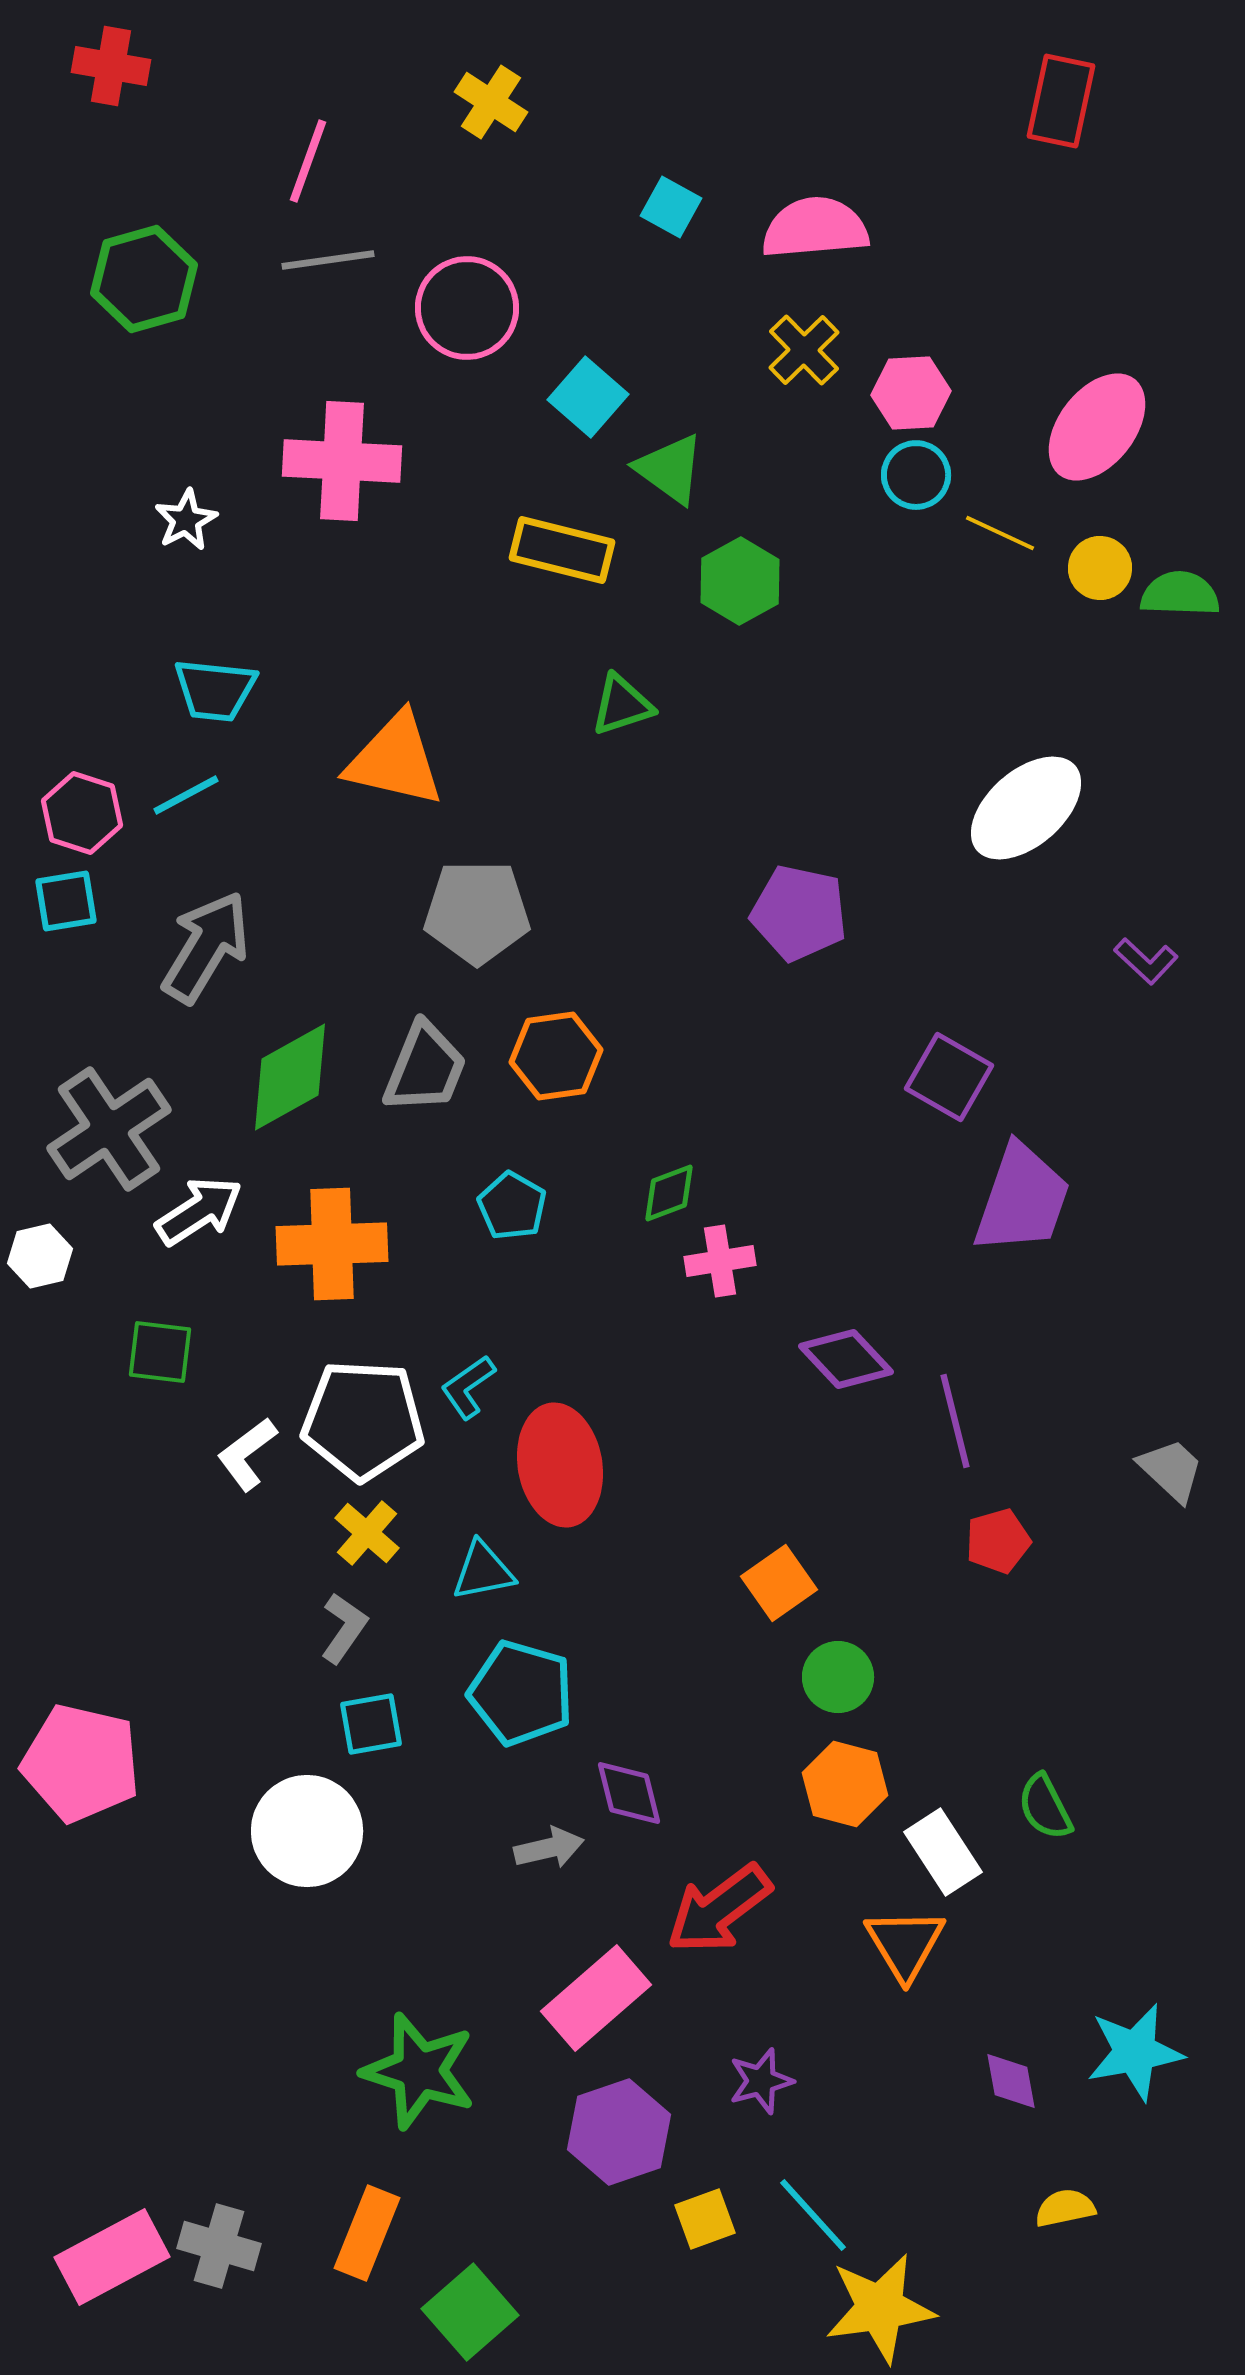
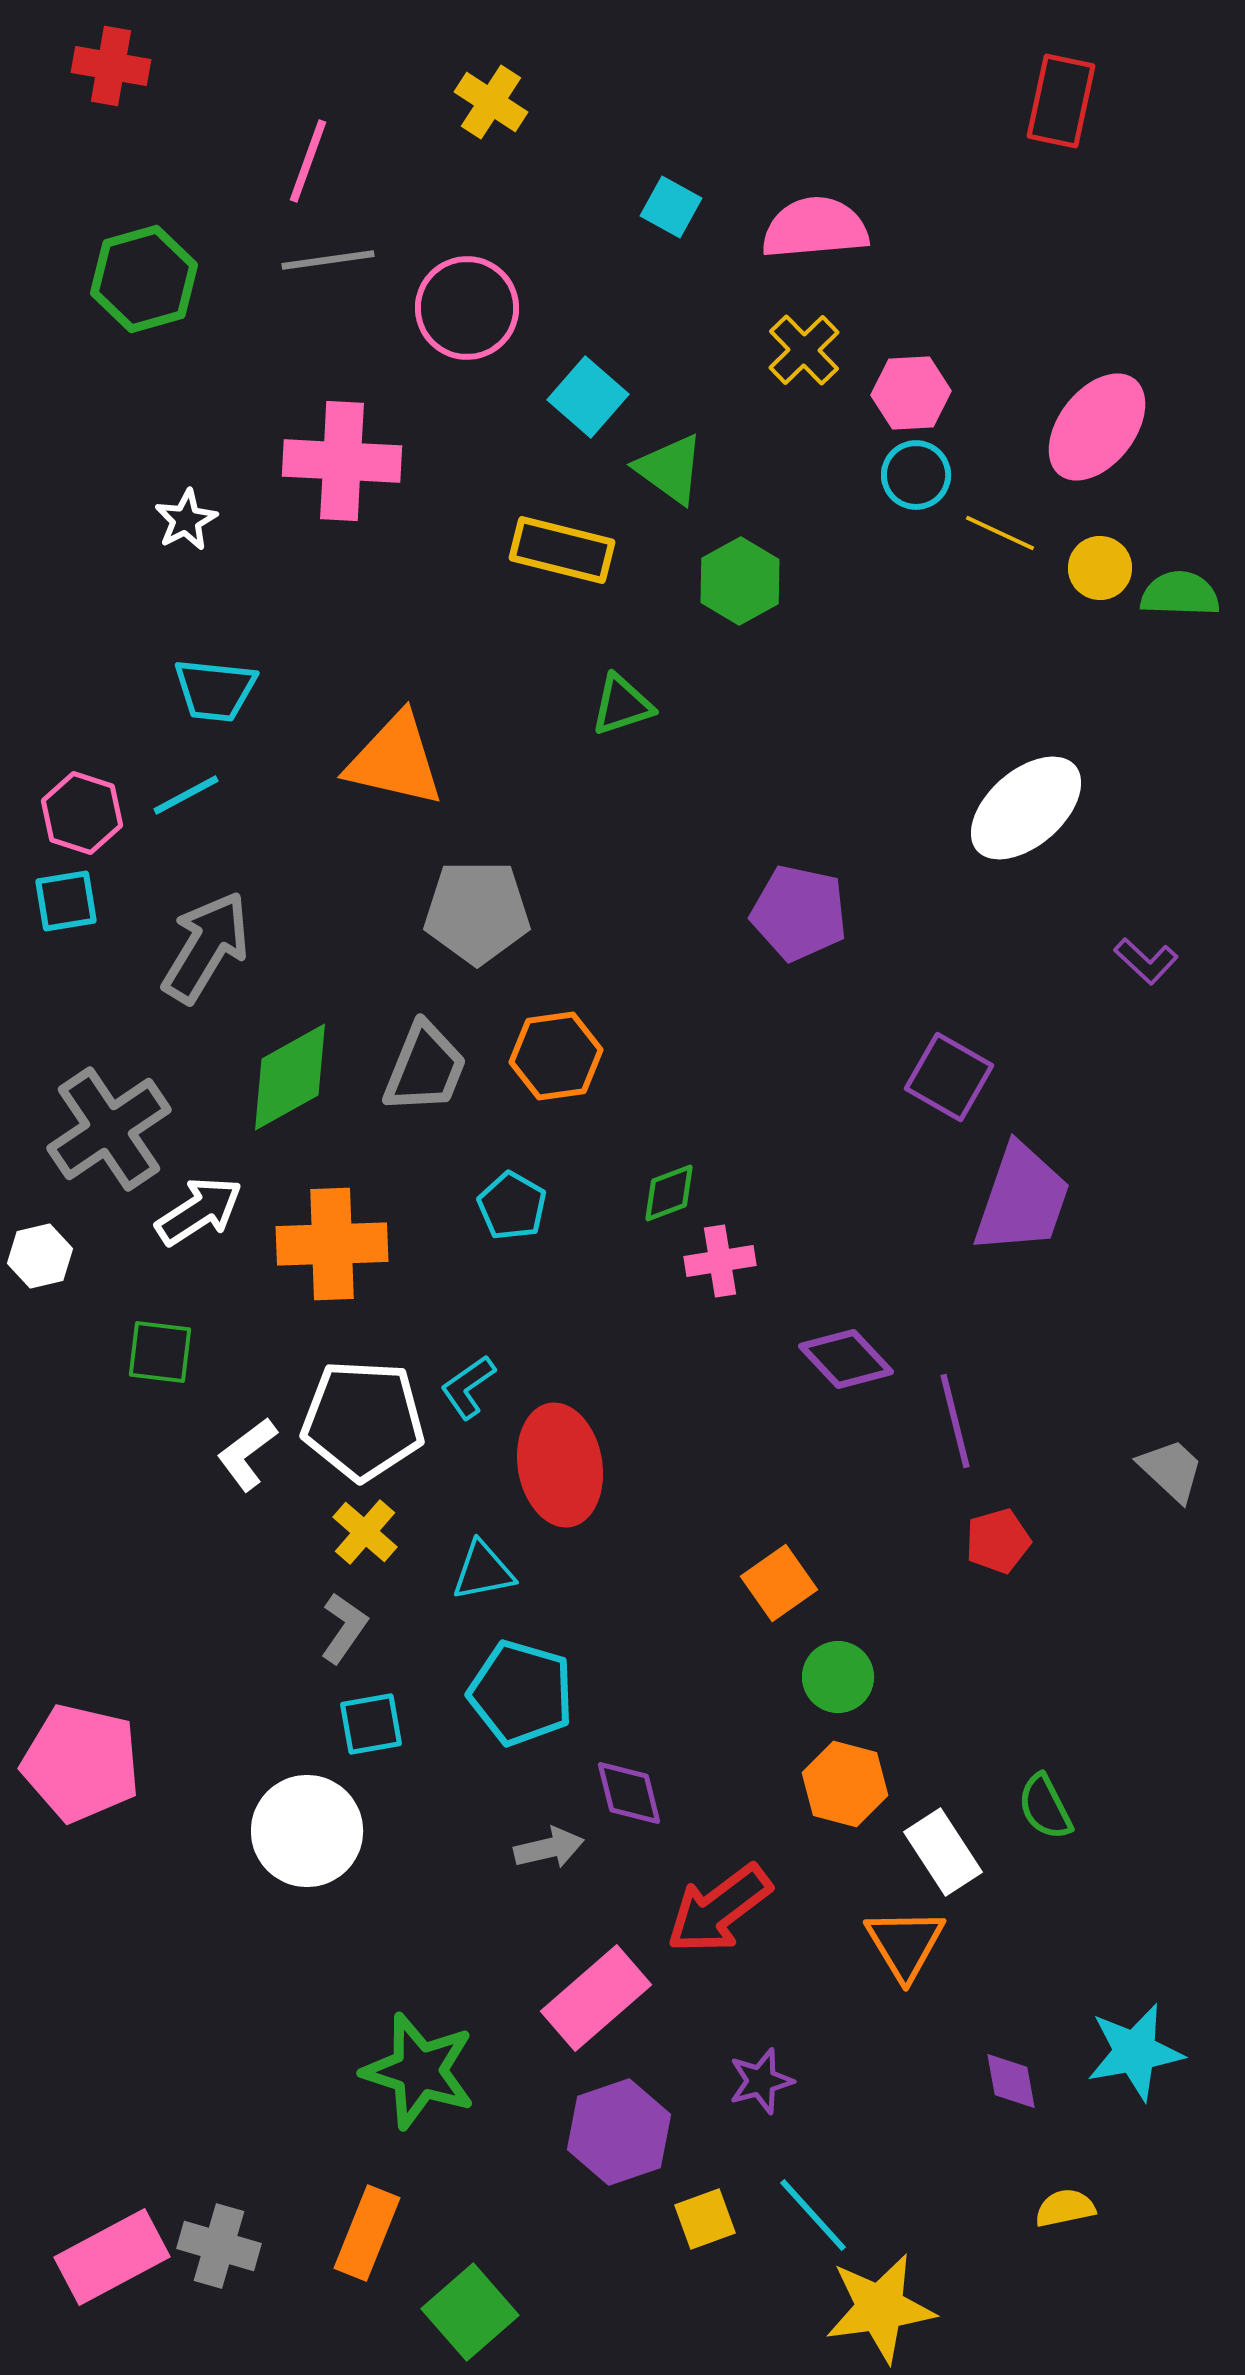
yellow cross at (367, 1533): moved 2 px left, 1 px up
